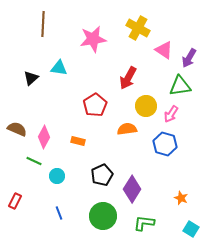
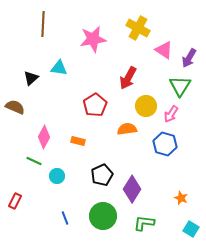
green triangle: rotated 50 degrees counterclockwise
brown semicircle: moved 2 px left, 22 px up
blue line: moved 6 px right, 5 px down
